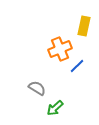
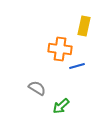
orange cross: rotated 30 degrees clockwise
blue line: rotated 28 degrees clockwise
green arrow: moved 6 px right, 2 px up
